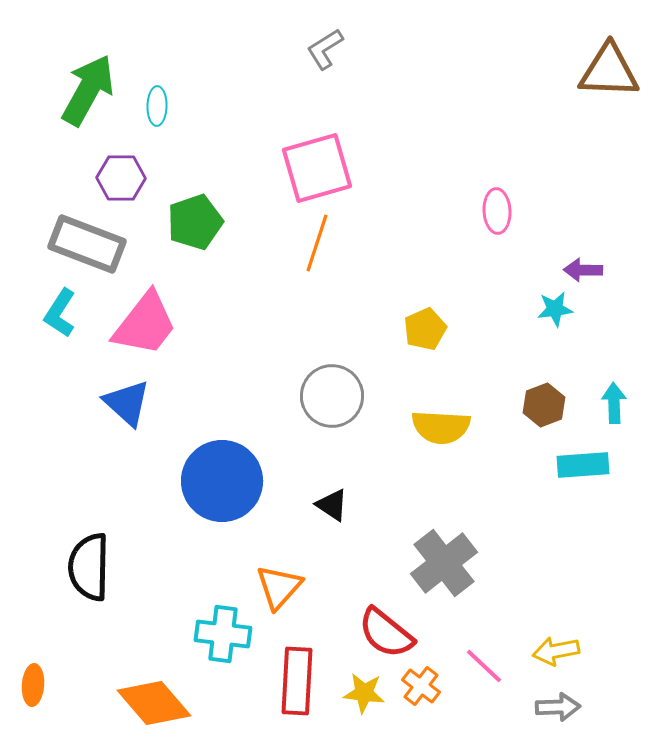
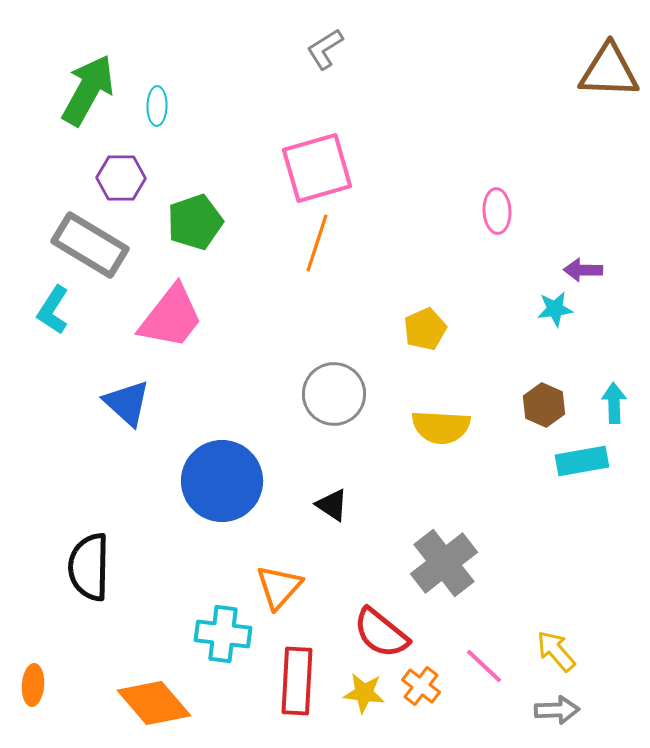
gray rectangle: moved 3 px right, 1 px down; rotated 10 degrees clockwise
cyan L-shape: moved 7 px left, 3 px up
pink trapezoid: moved 26 px right, 7 px up
gray circle: moved 2 px right, 2 px up
brown hexagon: rotated 15 degrees counterclockwise
cyan rectangle: moved 1 px left, 4 px up; rotated 6 degrees counterclockwise
red semicircle: moved 5 px left
yellow arrow: rotated 60 degrees clockwise
gray arrow: moved 1 px left, 3 px down
